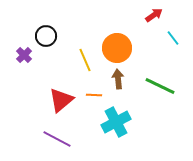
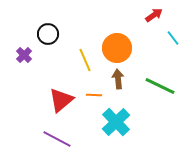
black circle: moved 2 px right, 2 px up
cyan cross: rotated 16 degrees counterclockwise
